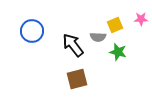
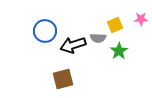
blue circle: moved 13 px right
gray semicircle: moved 1 px down
black arrow: rotated 70 degrees counterclockwise
green star: moved 1 px right, 1 px up; rotated 24 degrees clockwise
brown square: moved 14 px left
